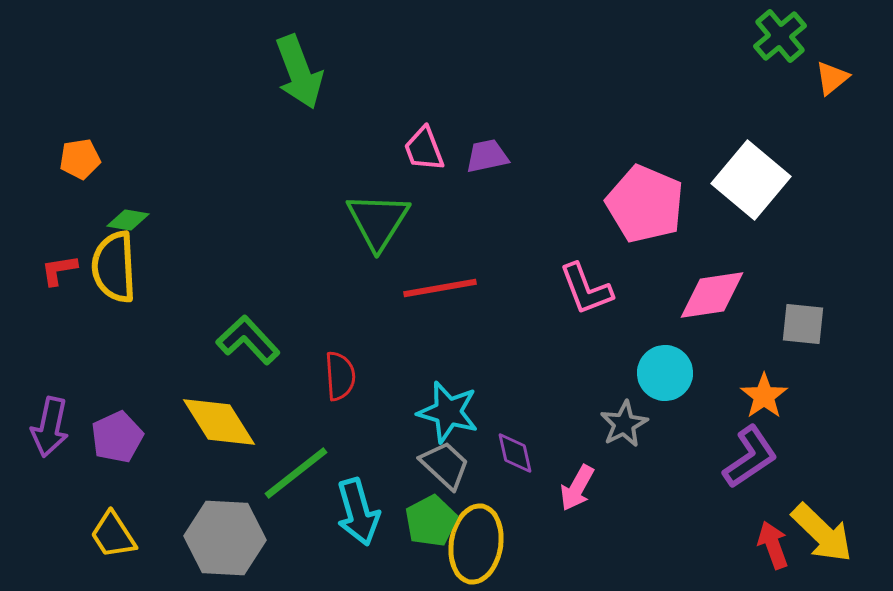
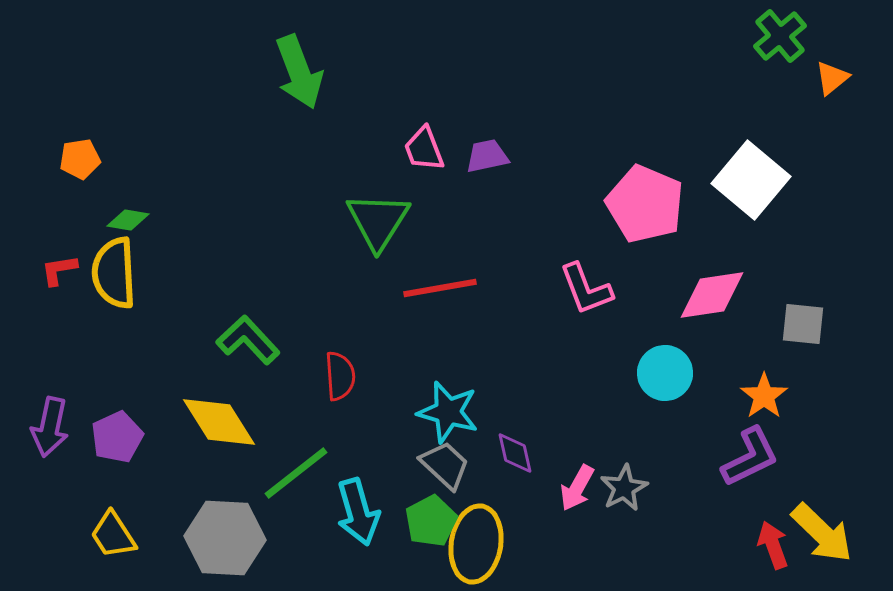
yellow semicircle: moved 6 px down
gray star: moved 64 px down
purple L-shape: rotated 8 degrees clockwise
